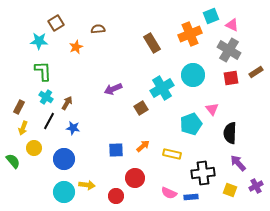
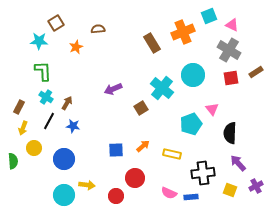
cyan square at (211, 16): moved 2 px left
orange cross at (190, 34): moved 7 px left, 2 px up
cyan cross at (162, 88): rotated 20 degrees counterclockwise
blue star at (73, 128): moved 2 px up
green semicircle at (13, 161): rotated 35 degrees clockwise
cyan circle at (64, 192): moved 3 px down
